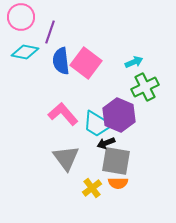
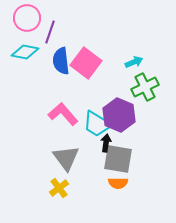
pink circle: moved 6 px right, 1 px down
black arrow: rotated 120 degrees clockwise
gray square: moved 2 px right, 2 px up
yellow cross: moved 33 px left
